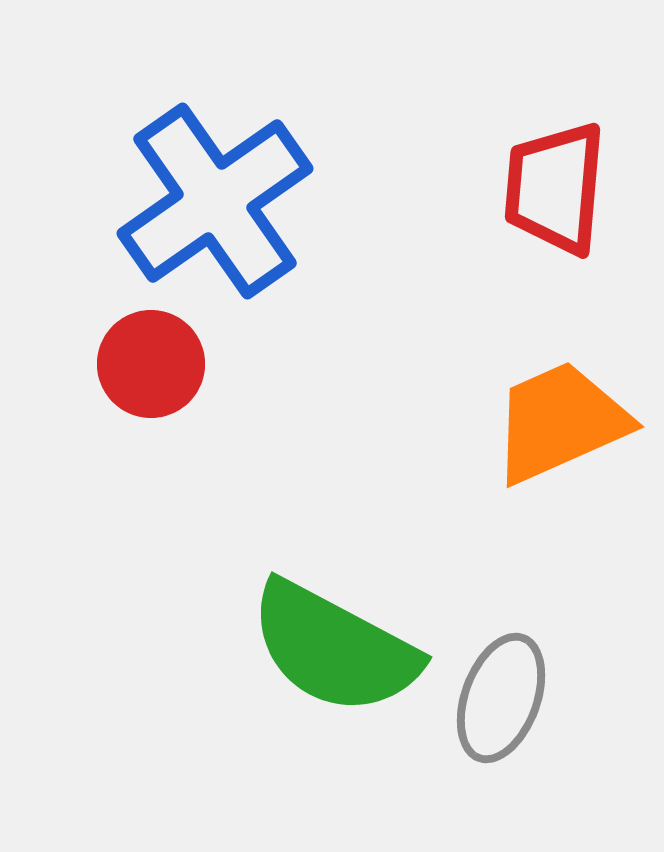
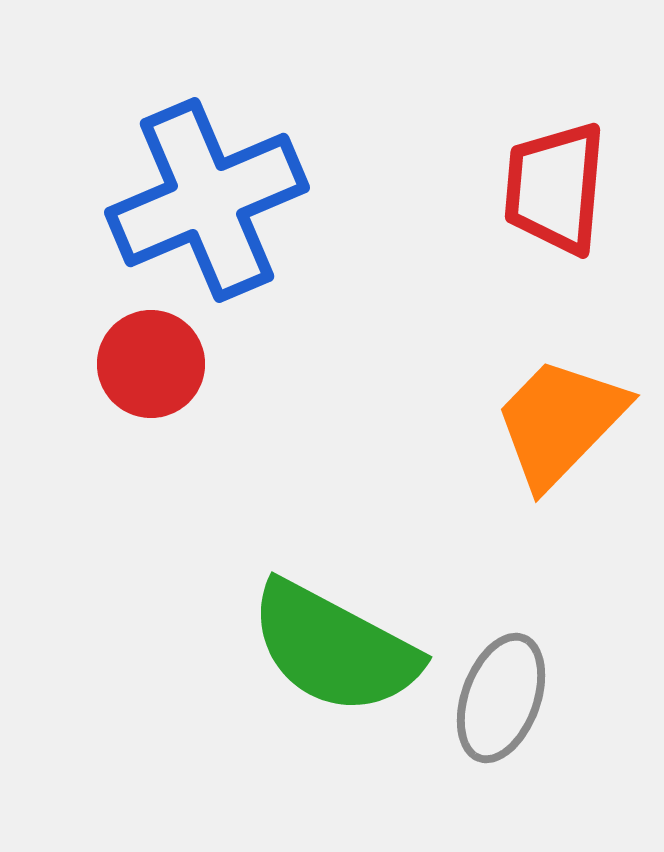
blue cross: moved 8 px left, 1 px up; rotated 12 degrees clockwise
orange trapezoid: rotated 22 degrees counterclockwise
